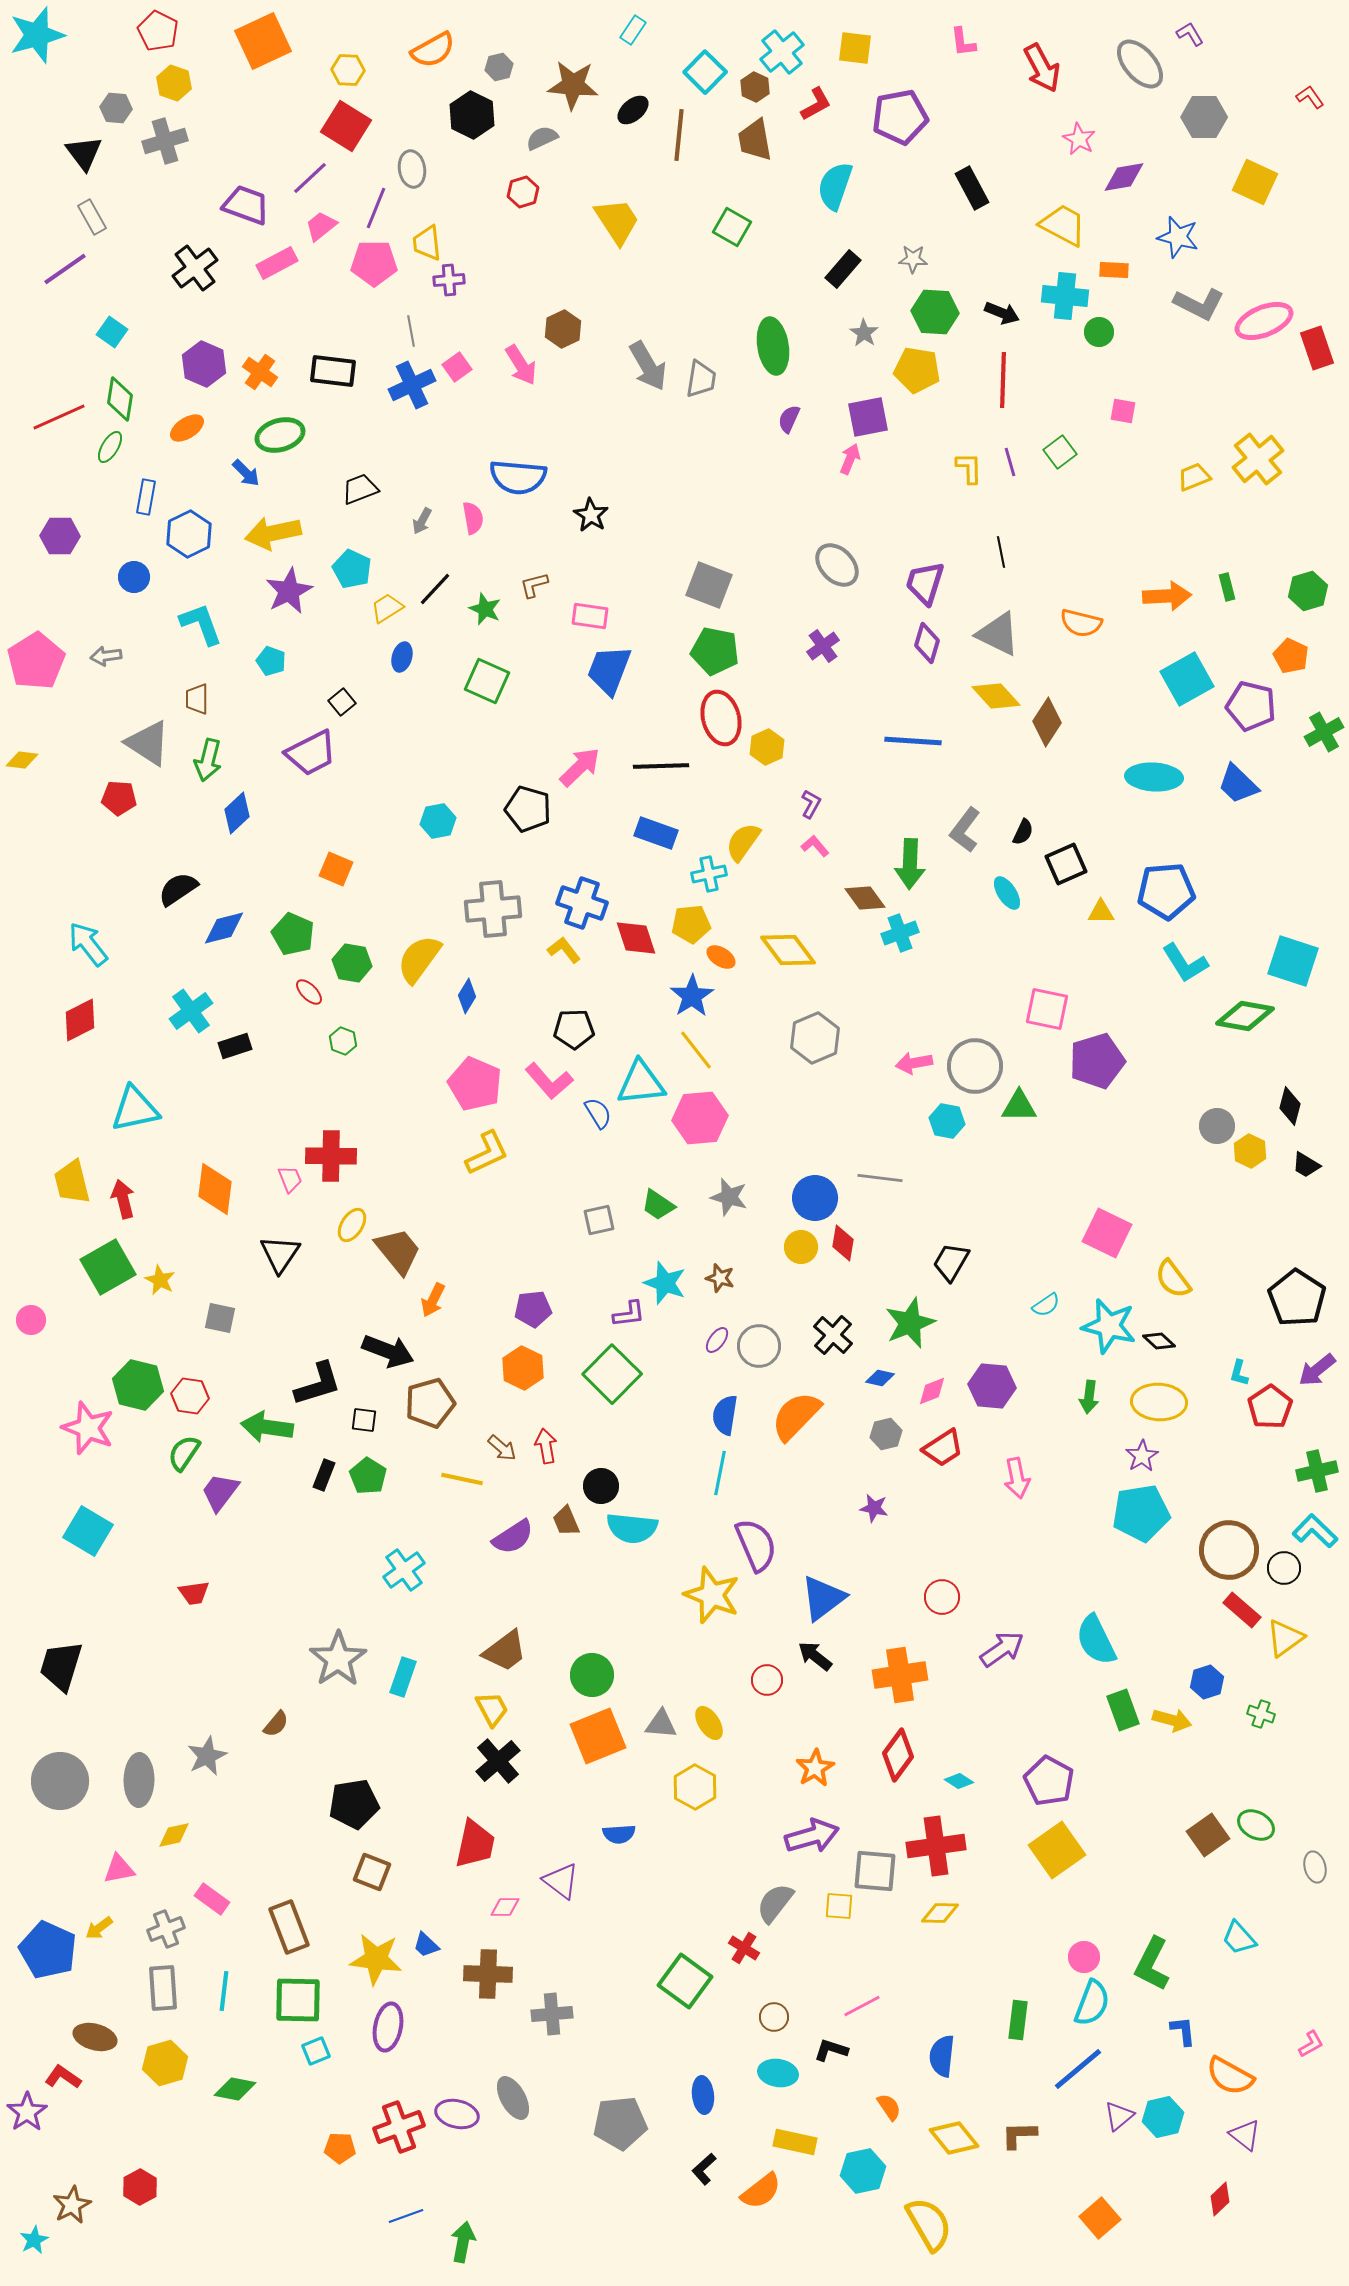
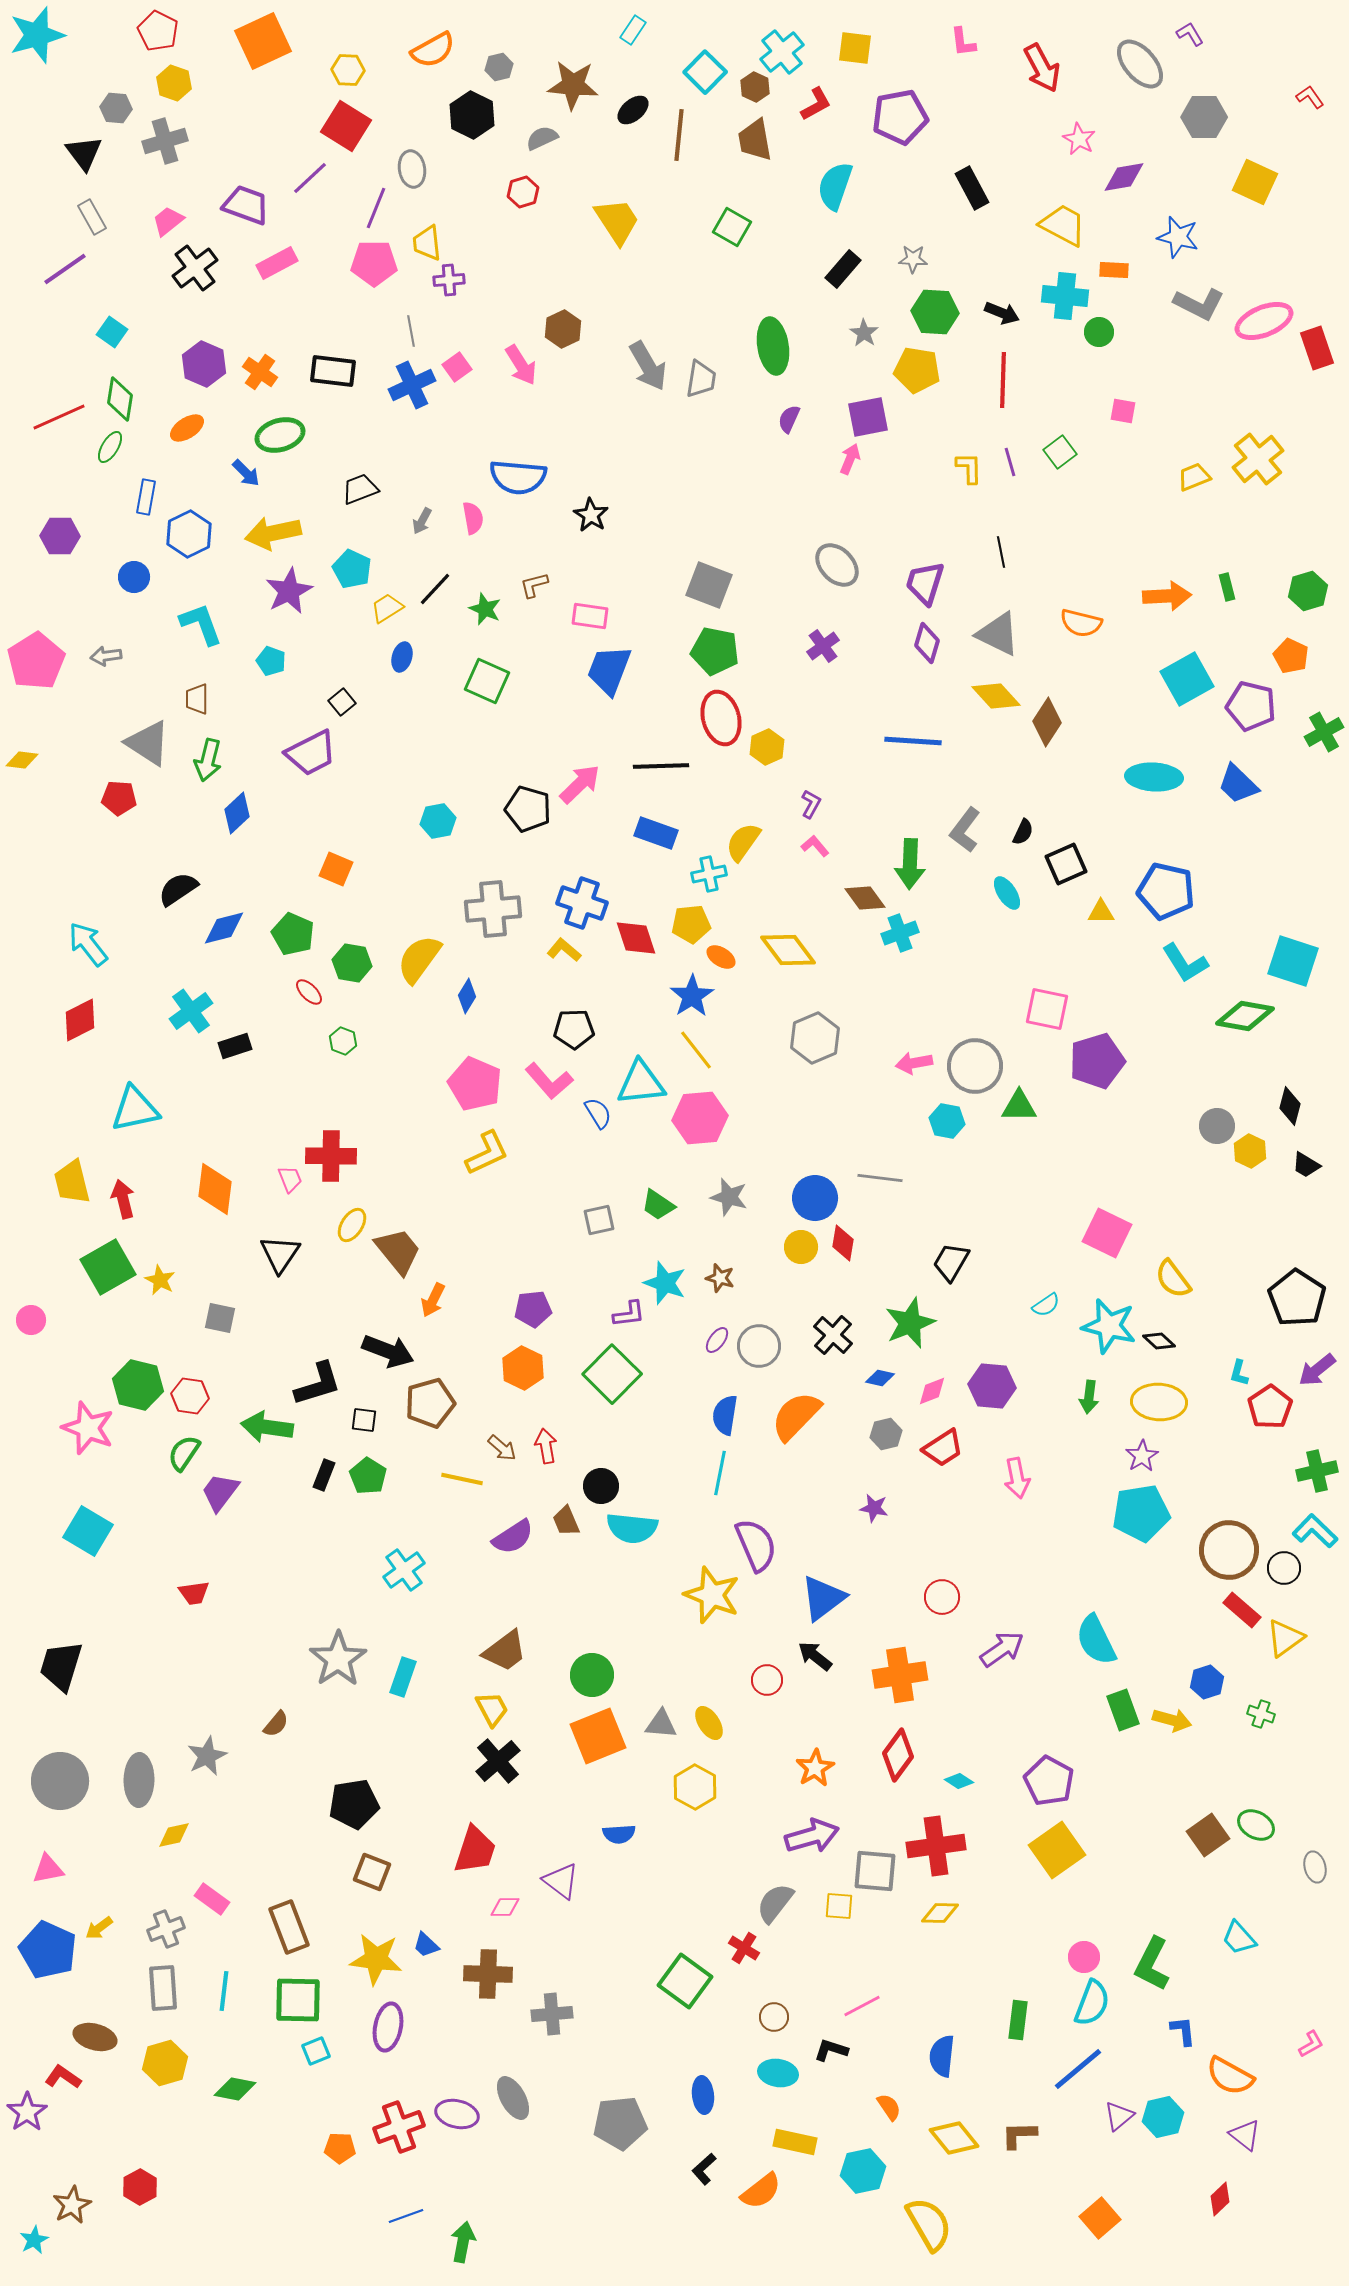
pink trapezoid at (321, 226): moved 153 px left, 5 px up
pink arrow at (580, 767): moved 17 px down
blue pentagon at (1166, 891): rotated 18 degrees clockwise
yellow L-shape at (564, 950): rotated 12 degrees counterclockwise
red trapezoid at (475, 1844): moved 6 px down; rotated 6 degrees clockwise
pink triangle at (119, 1869): moved 71 px left
